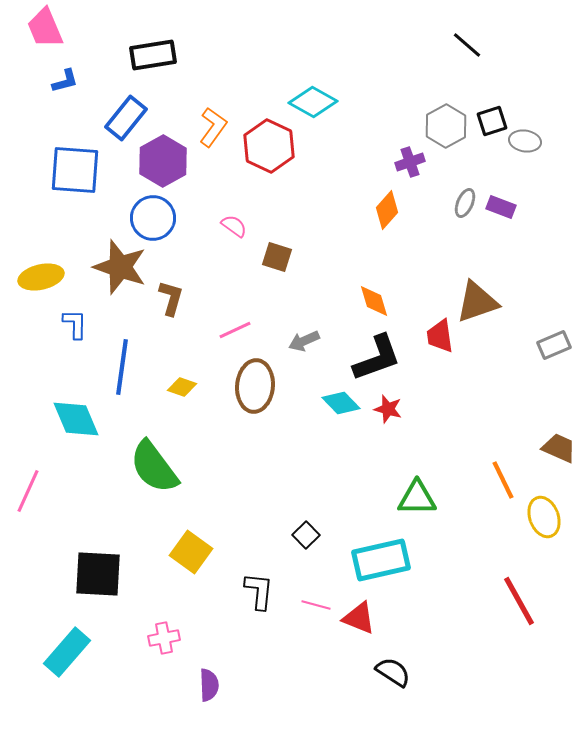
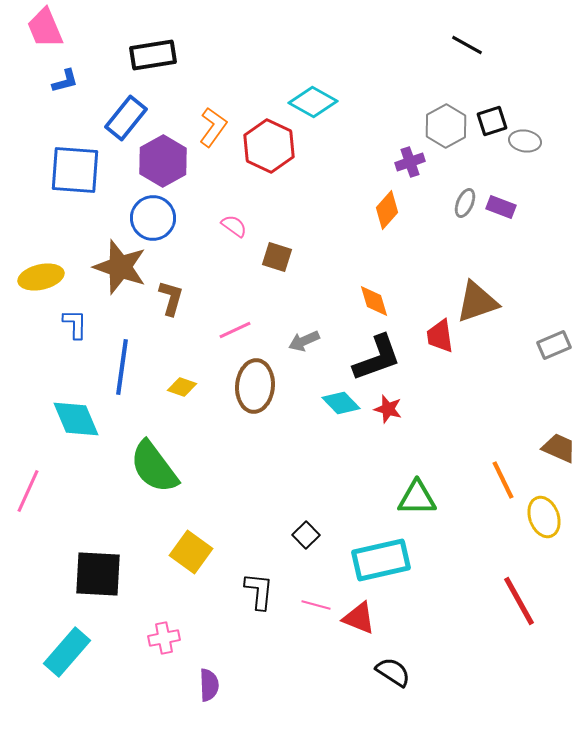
black line at (467, 45): rotated 12 degrees counterclockwise
